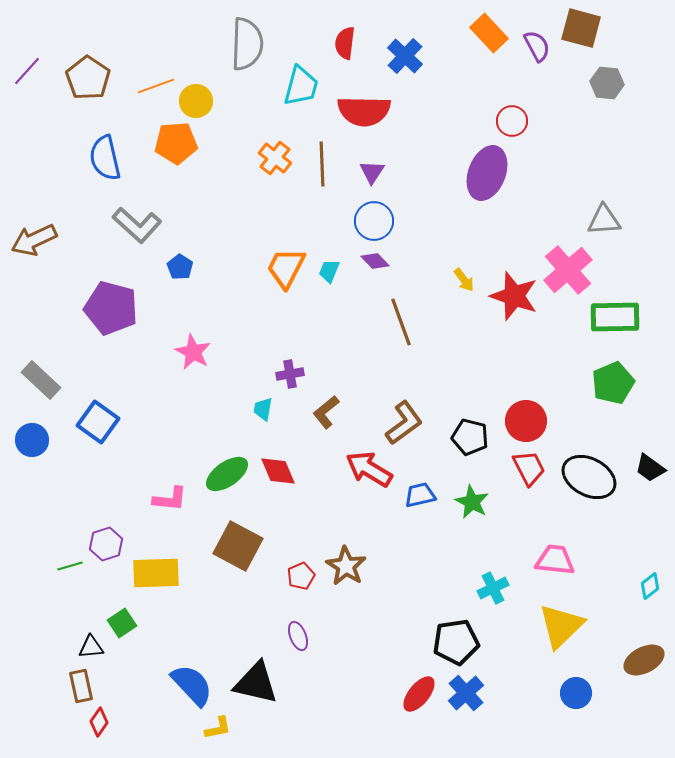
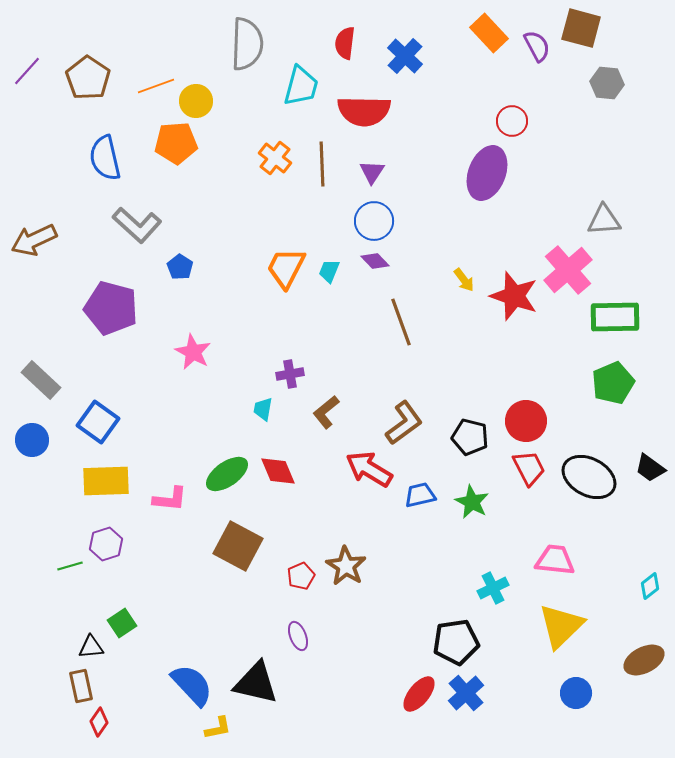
yellow rectangle at (156, 573): moved 50 px left, 92 px up
